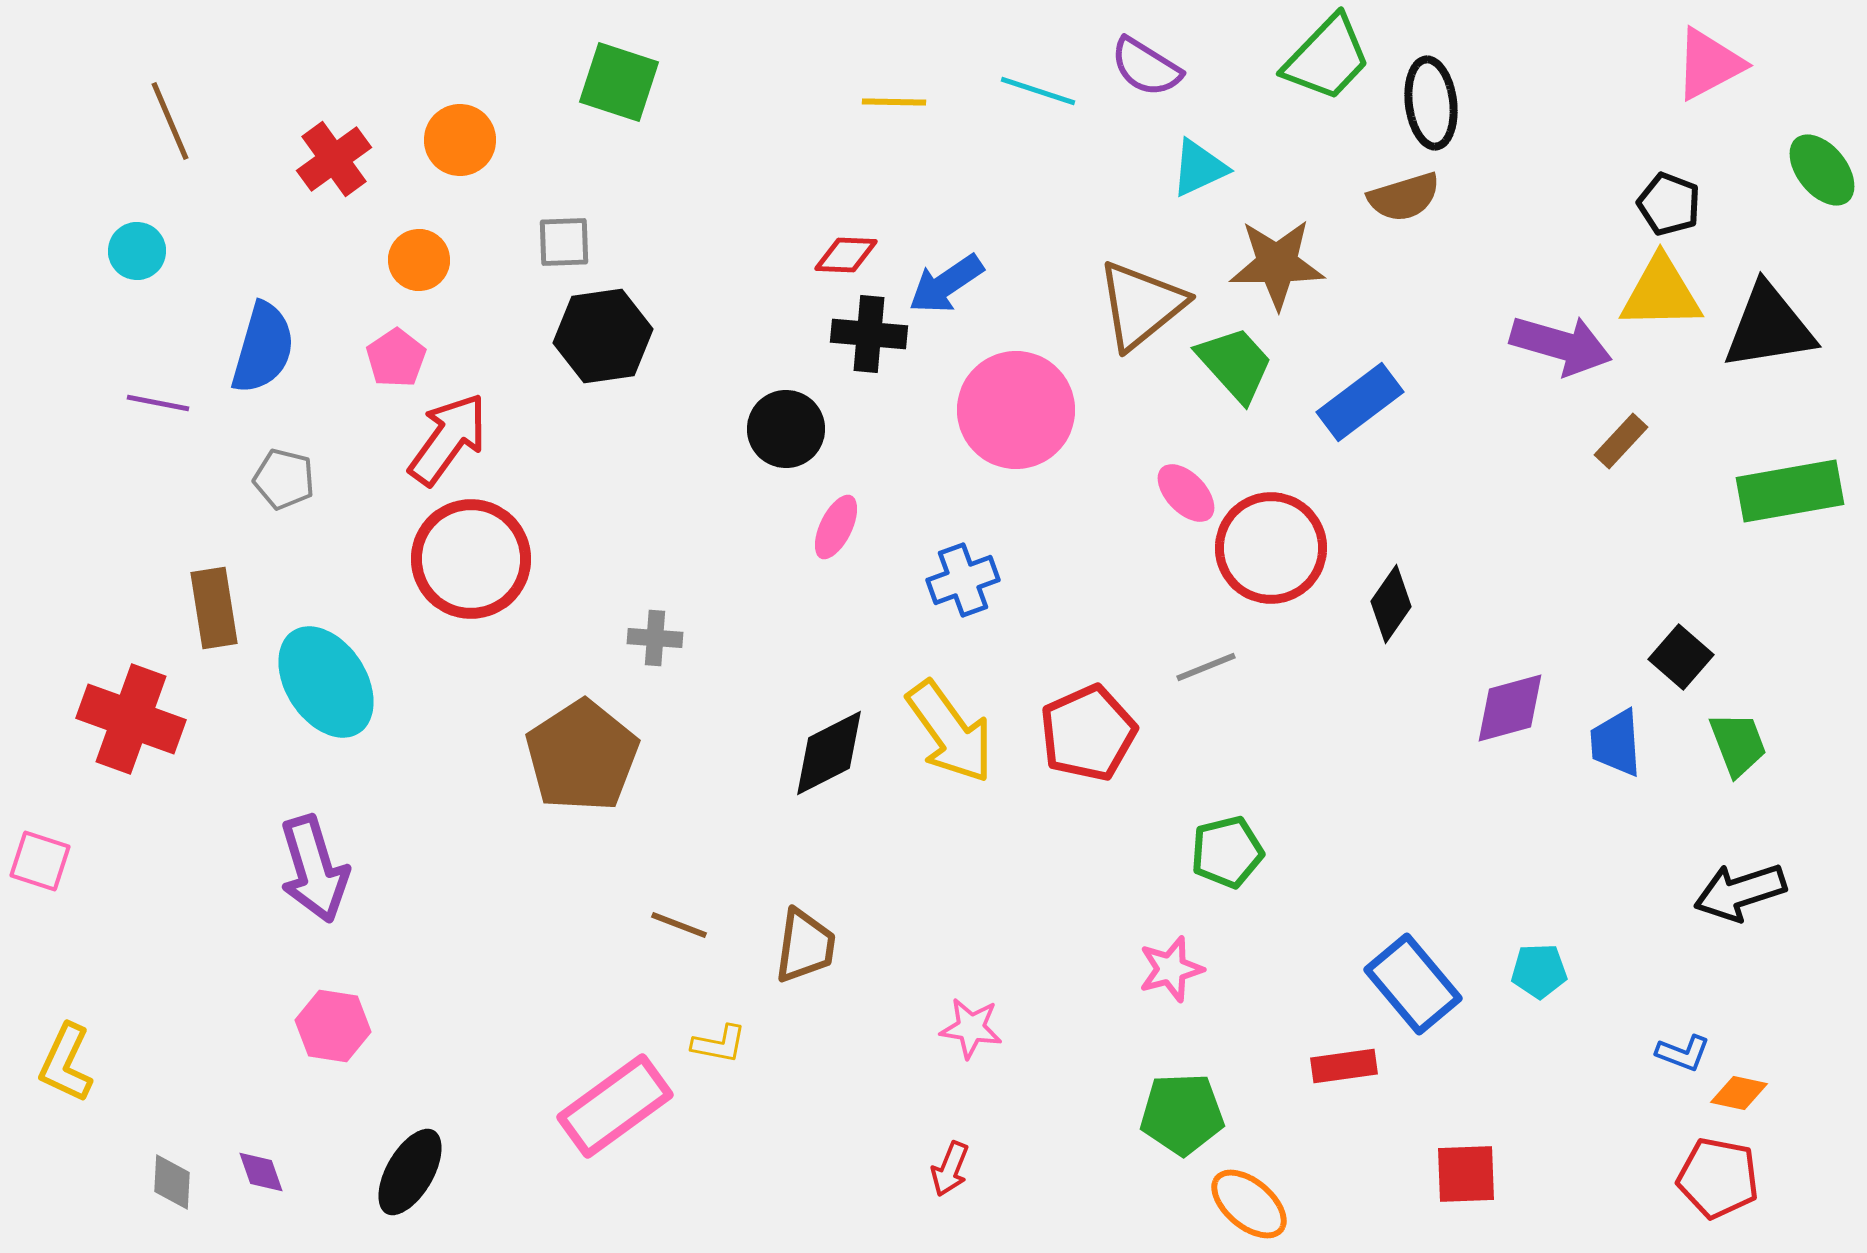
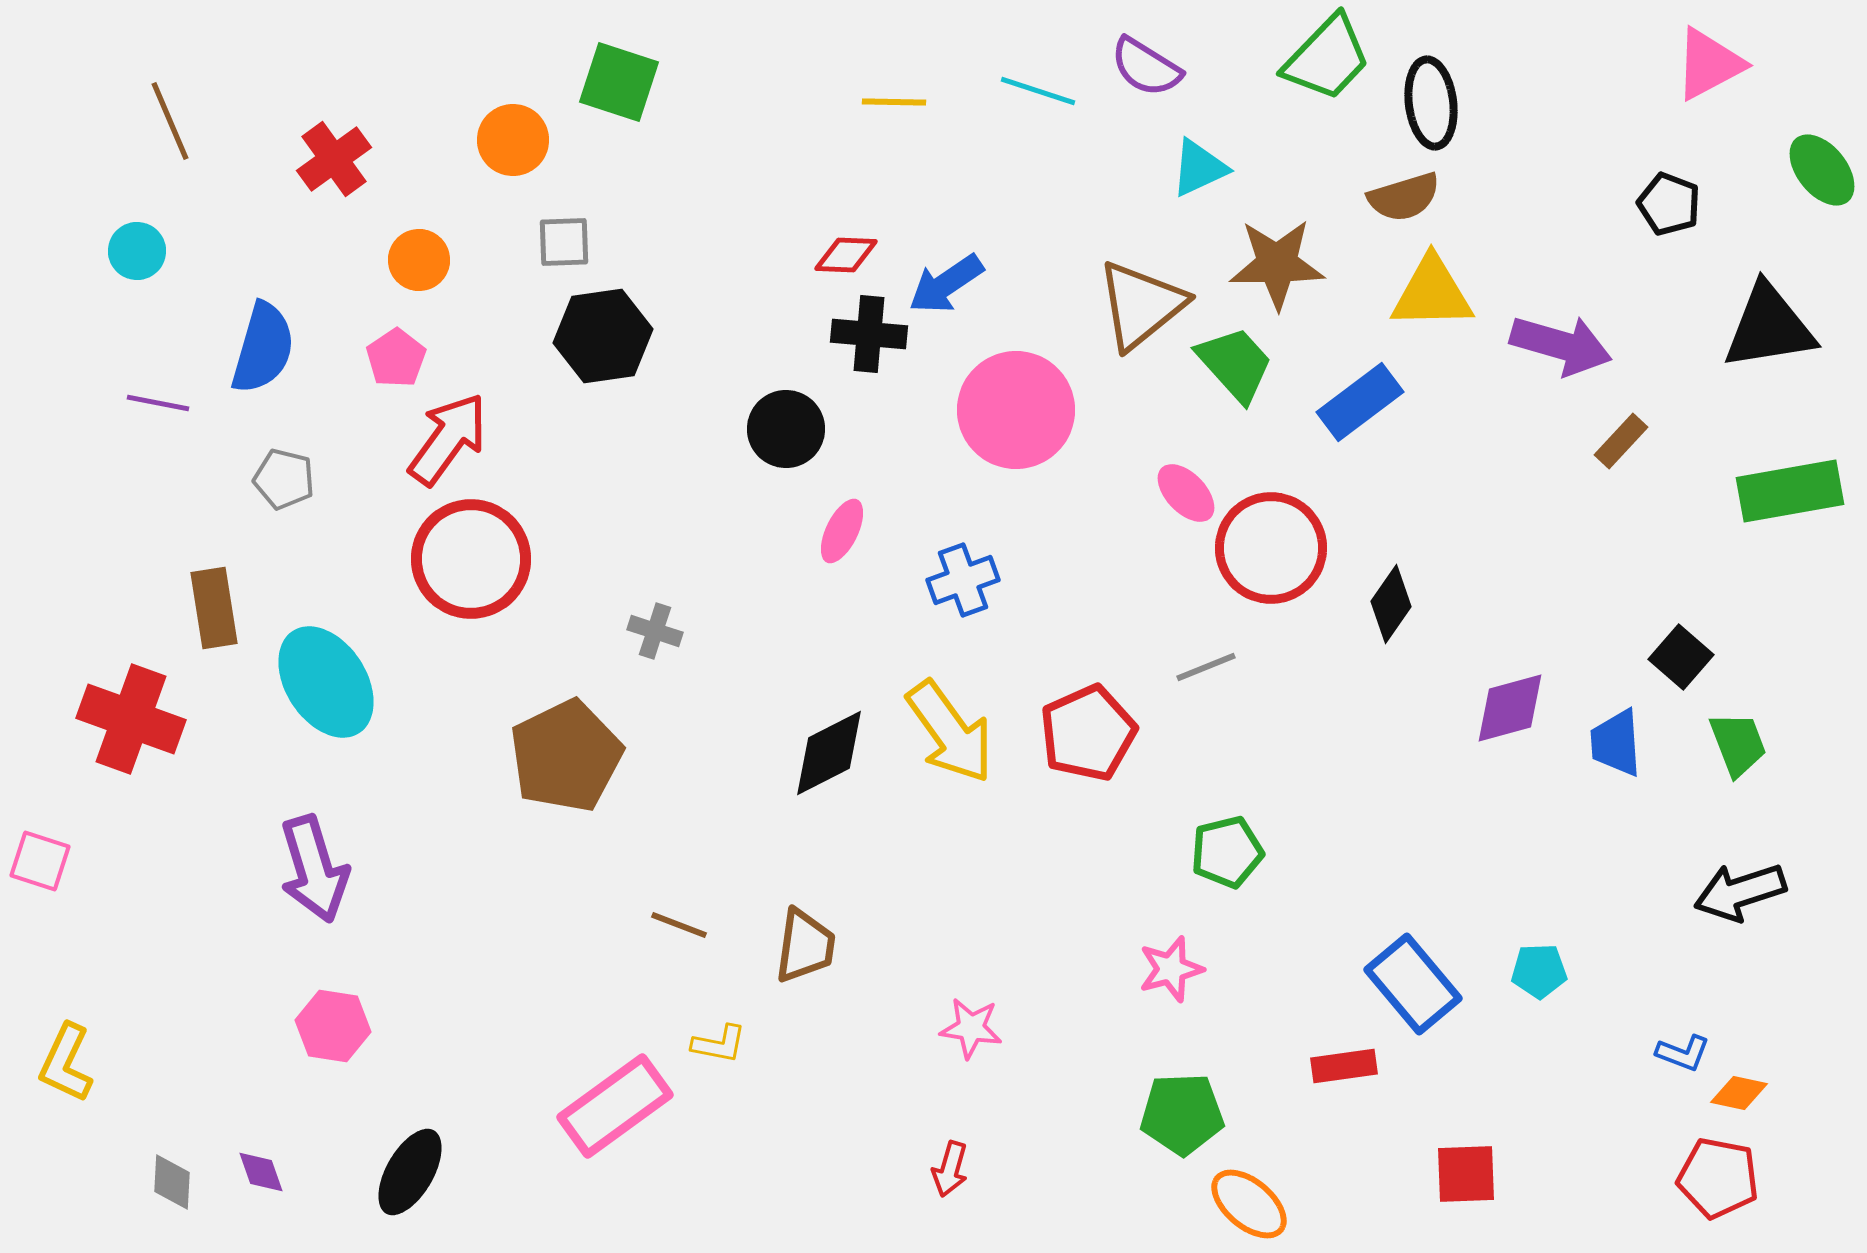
orange circle at (460, 140): moved 53 px right
yellow triangle at (1661, 293): moved 229 px left
pink ellipse at (836, 527): moved 6 px right, 4 px down
gray cross at (655, 638): moved 7 px up; rotated 14 degrees clockwise
brown pentagon at (582, 756): moved 16 px left; rotated 7 degrees clockwise
red arrow at (950, 1169): rotated 6 degrees counterclockwise
